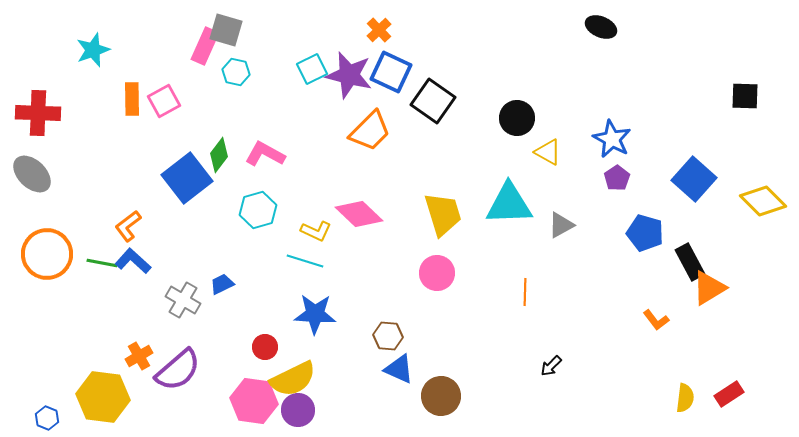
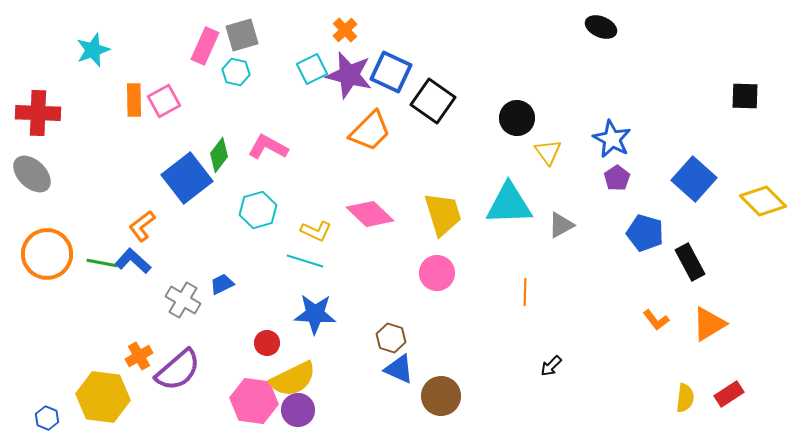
gray square at (226, 30): moved 16 px right, 5 px down; rotated 32 degrees counterclockwise
orange cross at (379, 30): moved 34 px left
orange rectangle at (132, 99): moved 2 px right, 1 px down
yellow triangle at (548, 152): rotated 24 degrees clockwise
pink L-shape at (265, 154): moved 3 px right, 7 px up
pink diamond at (359, 214): moved 11 px right
orange L-shape at (128, 226): moved 14 px right
orange triangle at (709, 288): moved 36 px down
brown hexagon at (388, 336): moved 3 px right, 2 px down; rotated 12 degrees clockwise
red circle at (265, 347): moved 2 px right, 4 px up
